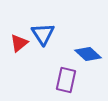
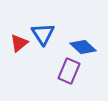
blue diamond: moved 5 px left, 7 px up
purple rectangle: moved 3 px right, 9 px up; rotated 10 degrees clockwise
